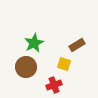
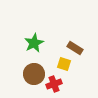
brown rectangle: moved 2 px left, 3 px down; rotated 63 degrees clockwise
brown circle: moved 8 px right, 7 px down
red cross: moved 1 px up
